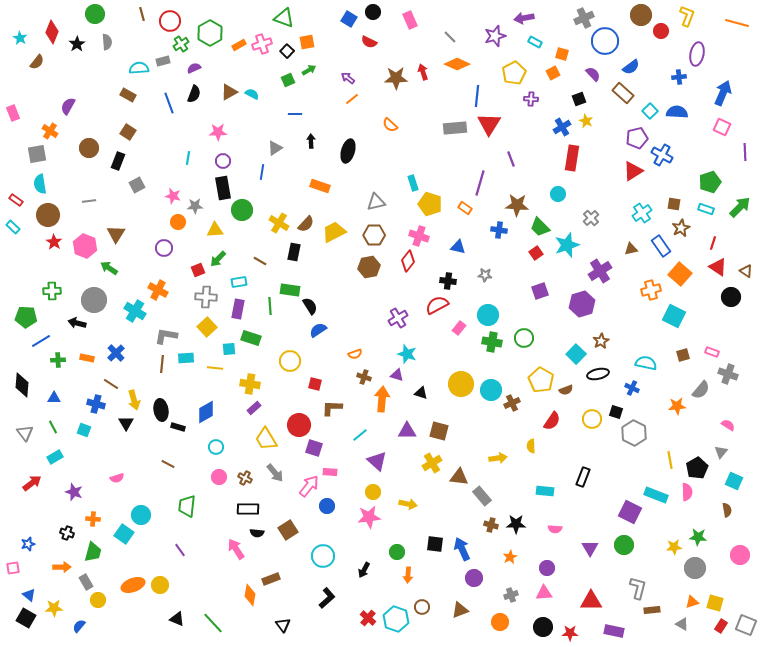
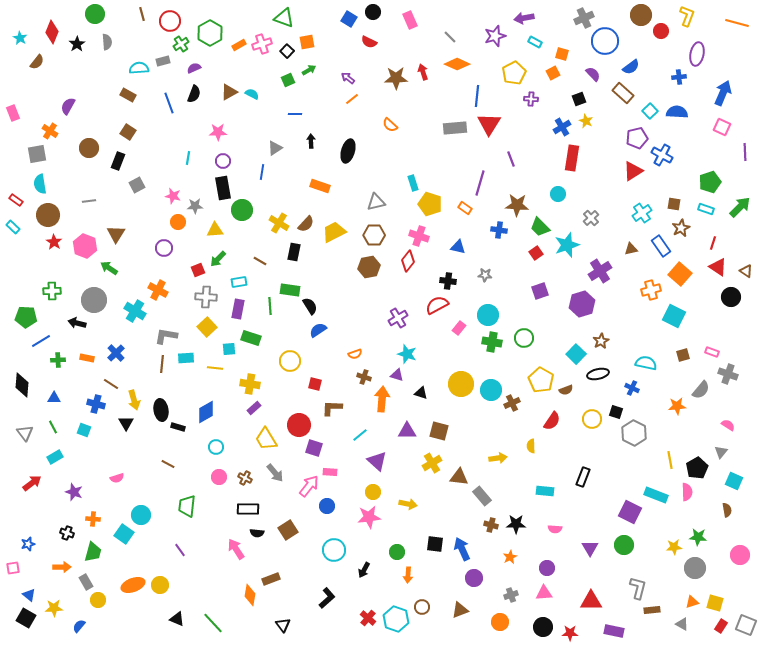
cyan circle at (323, 556): moved 11 px right, 6 px up
